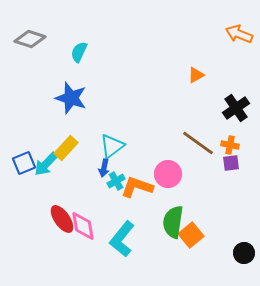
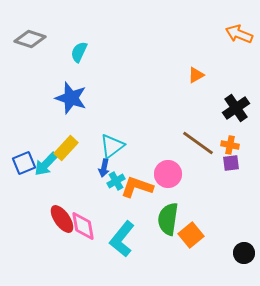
green semicircle: moved 5 px left, 3 px up
